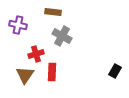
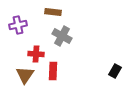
purple cross: rotated 24 degrees counterclockwise
red cross: rotated 21 degrees clockwise
red rectangle: moved 1 px right, 1 px up
